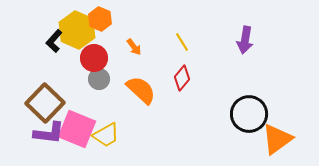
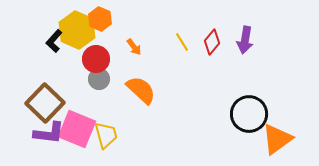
red circle: moved 2 px right, 1 px down
red diamond: moved 30 px right, 36 px up
yellow trapezoid: rotated 76 degrees counterclockwise
